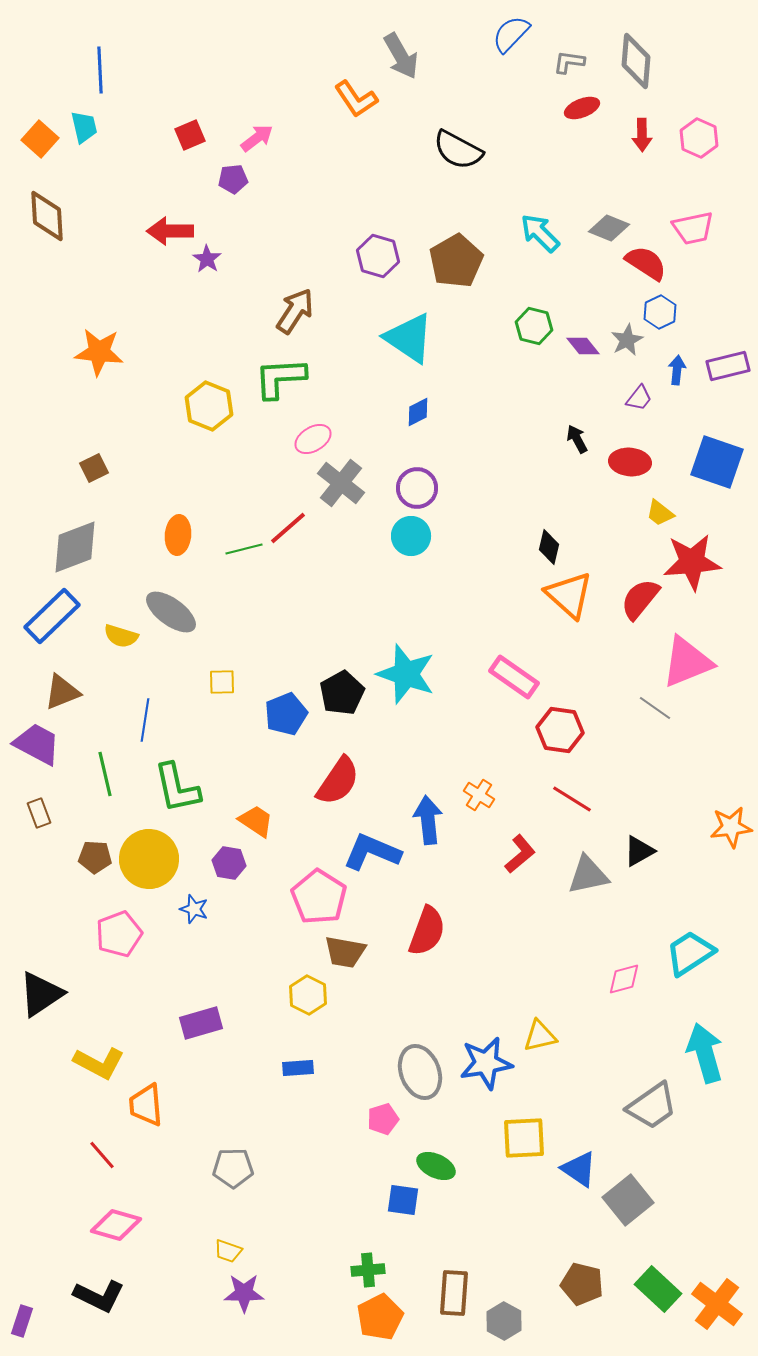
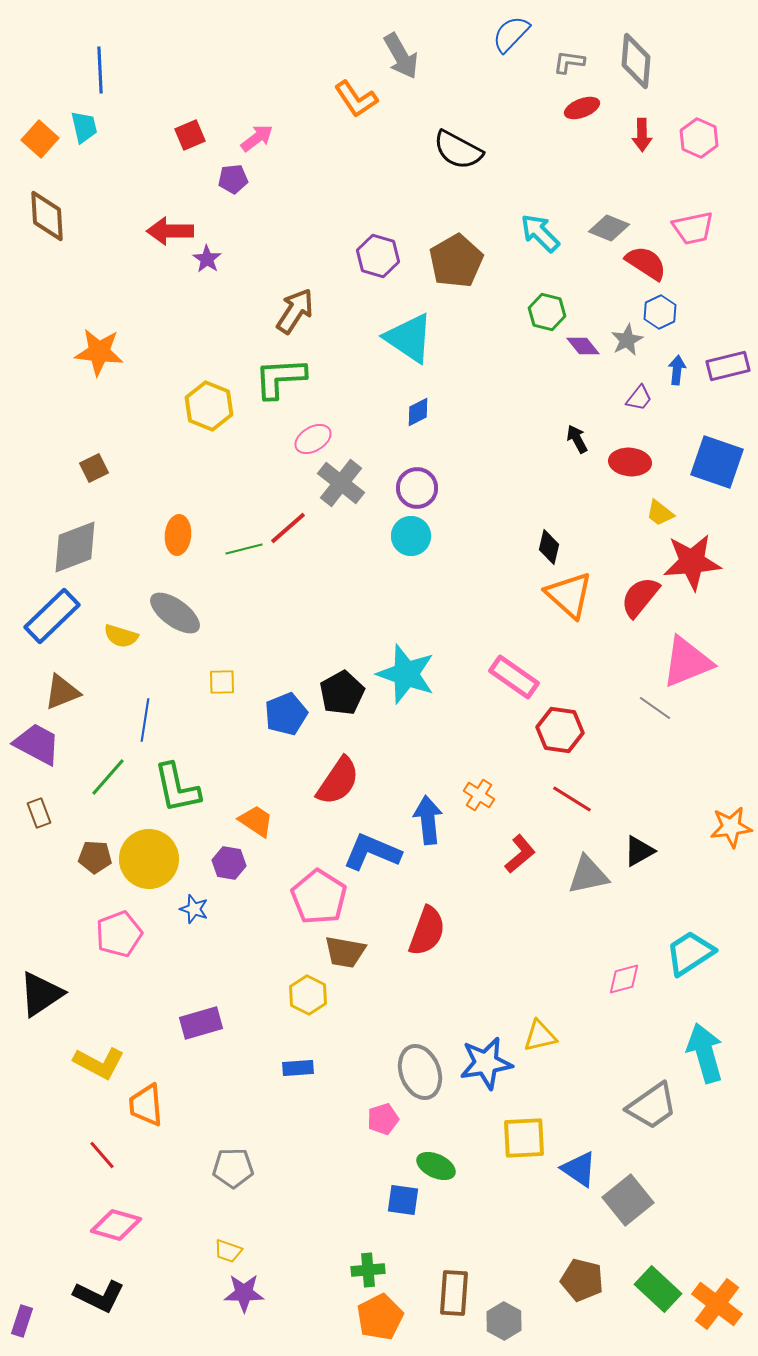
green hexagon at (534, 326): moved 13 px right, 14 px up
red semicircle at (640, 599): moved 2 px up
gray ellipse at (171, 612): moved 4 px right, 1 px down
green line at (105, 774): moved 3 px right, 3 px down; rotated 54 degrees clockwise
brown pentagon at (582, 1284): moved 4 px up
